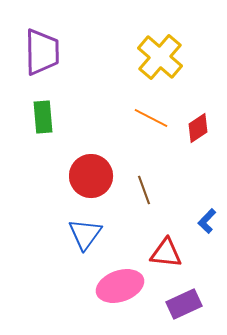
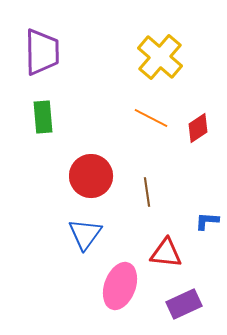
brown line: moved 3 px right, 2 px down; rotated 12 degrees clockwise
blue L-shape: rotated 50 degrees clockwise
pink ellipse: rotated 51 degrees counterclockwise
